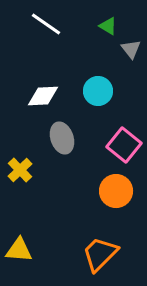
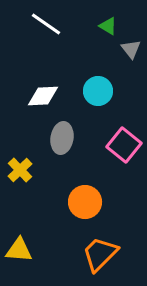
gray ellipse: rotated 28 degrees clockwise
orange circle: moved 31 px left, 11 px down
